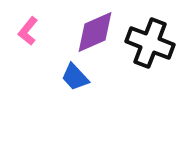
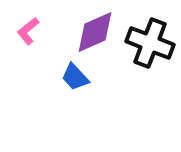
pink L-shape: rotated 12 degrees clockwise
